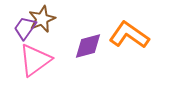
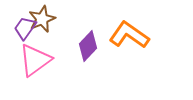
purple diamond: rotated 32 degrees counterclockwise
